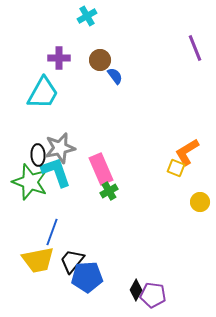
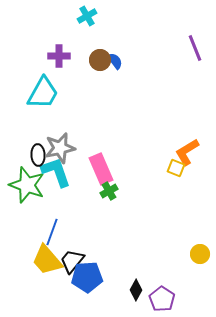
purple cross: moved 2 px up
blue semicircle: moved 15 px up
green star: moved 3 px left, 3 px down
yellow circle: moved 52 px down
yellow trapezoid: moved 9 px right; rotated 60 degrees clockwise
purple pentagon: moved 9 px right, 4 px down; rotated 25 degrees clockwise
